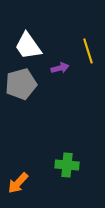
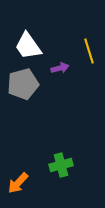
yellow line: moved 1 px right
gray pentagon: moved 2 px right
green cross: moved 6 px left; rotated 20 degrees counterclockwise
